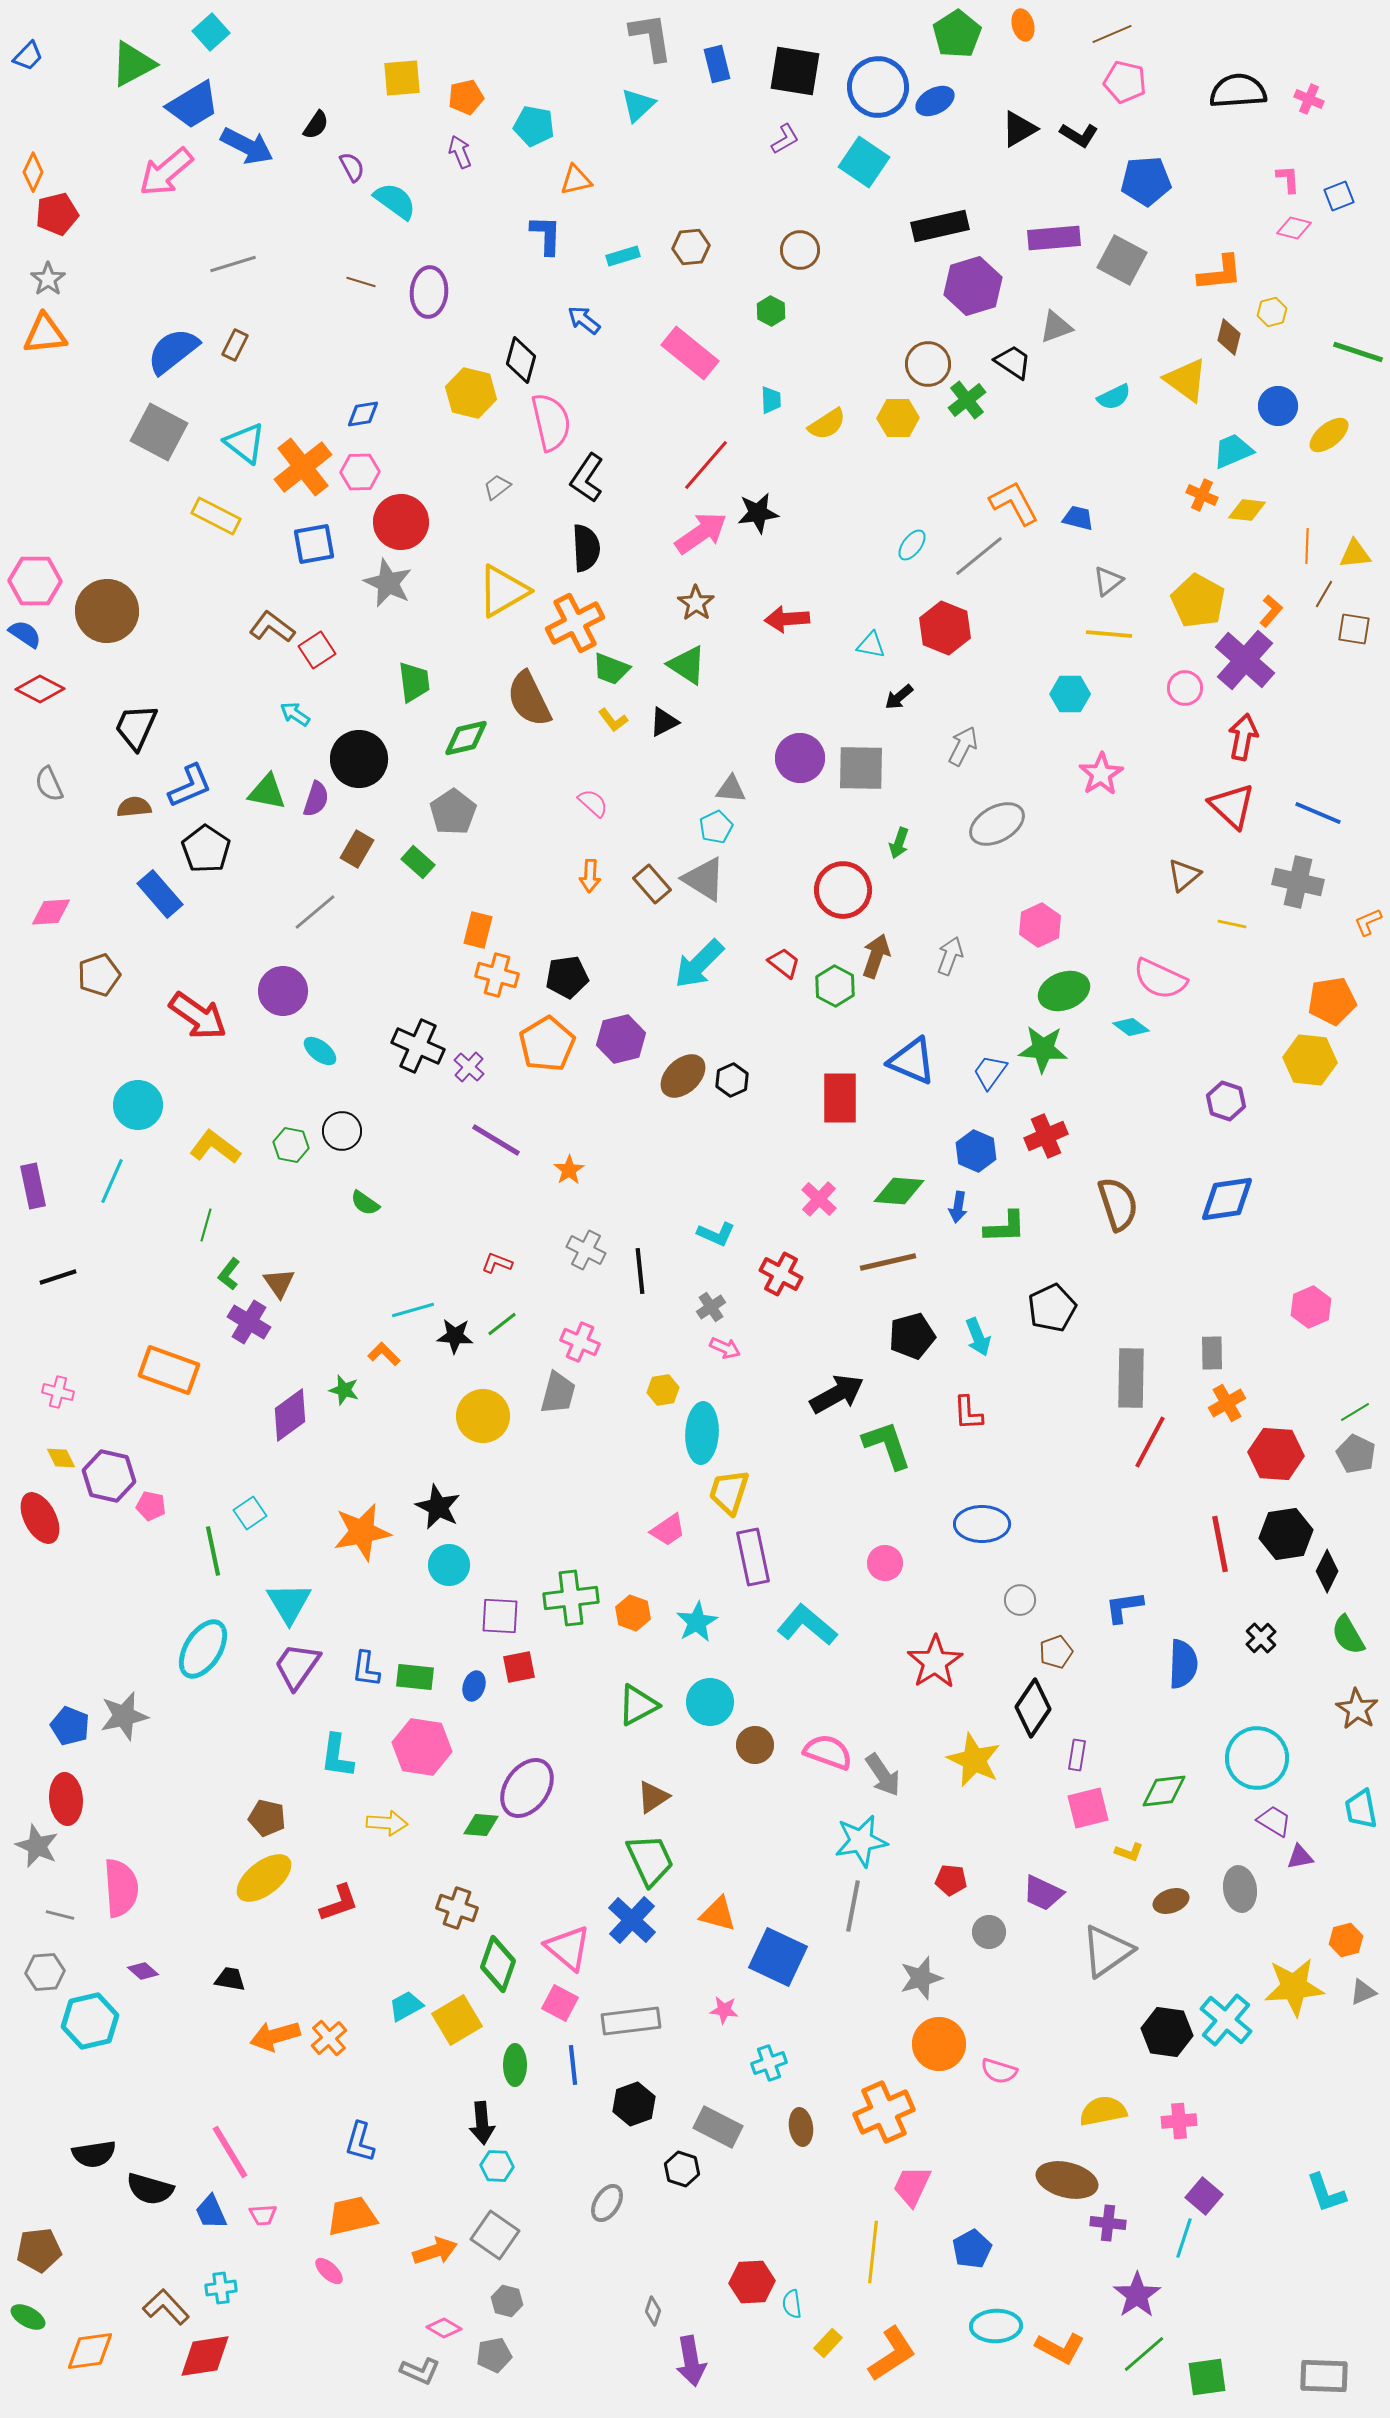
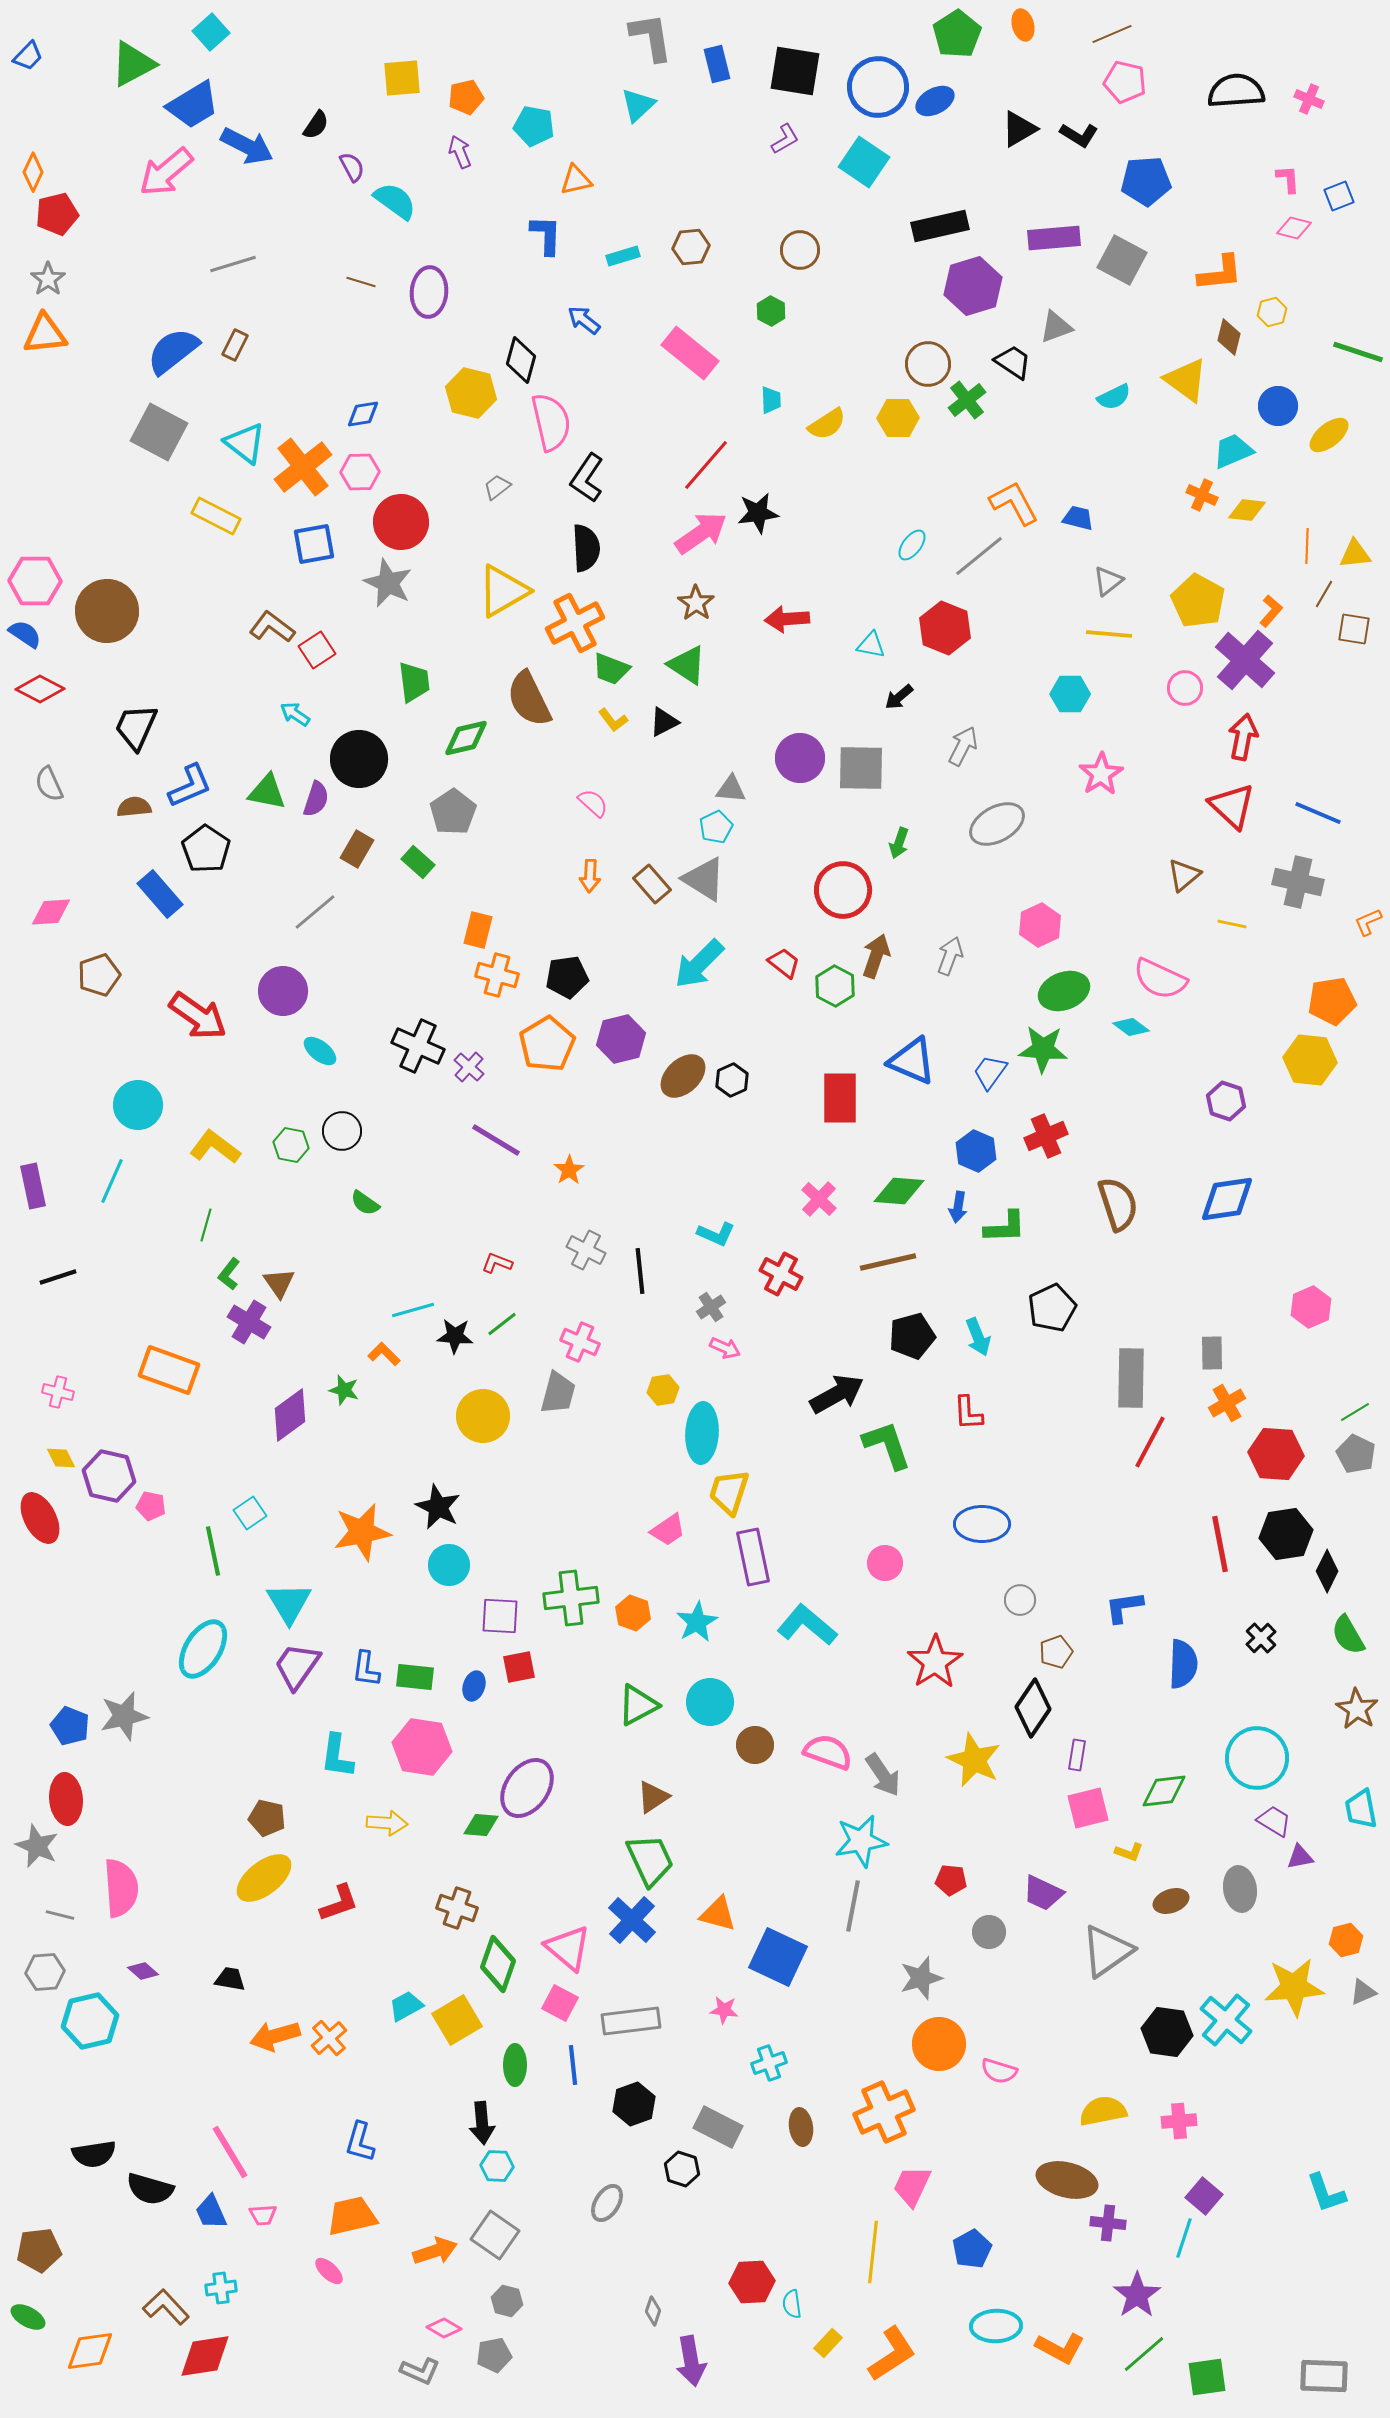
black semicircle at (1238, 91): moved 2 px left
